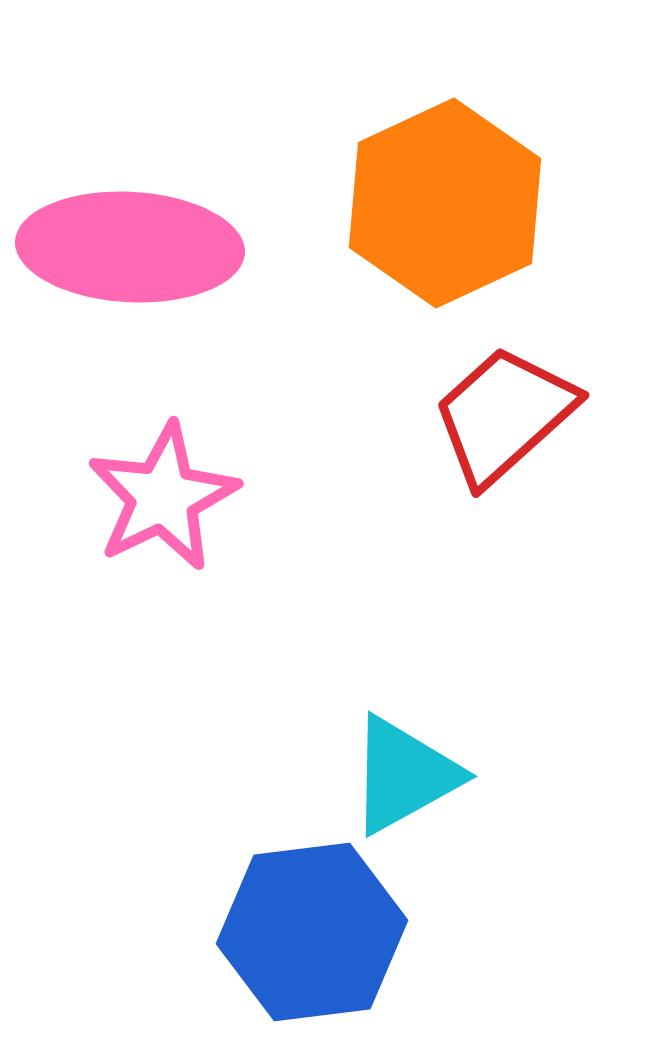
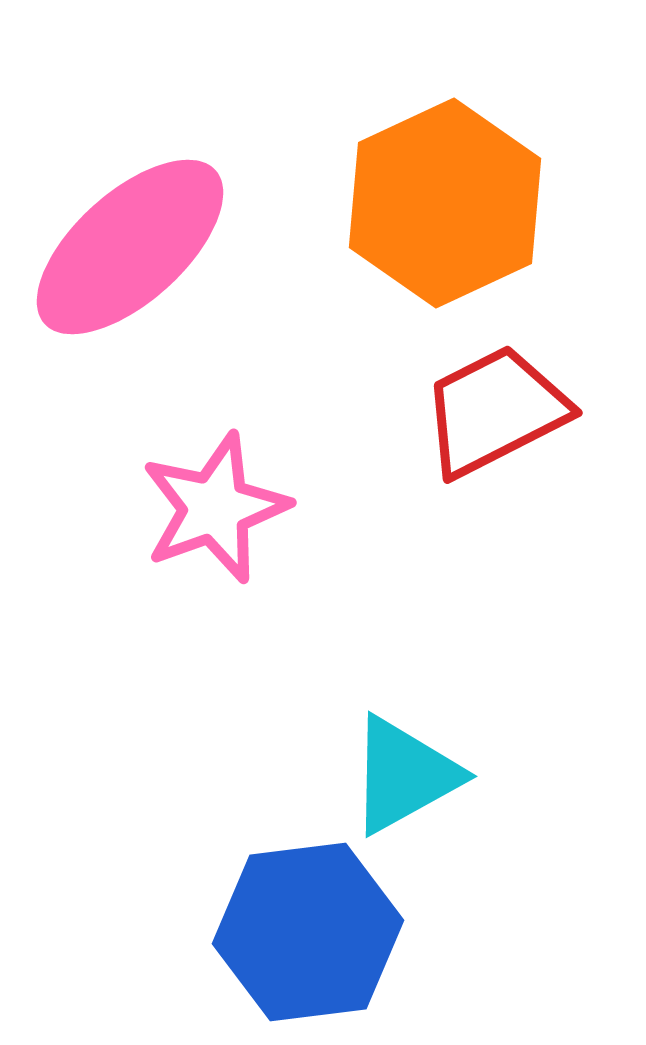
pink ellipse: rotated 45 degrees counterclockwise
red trapezoid: moved 9 px left, 4 px up; rotated 15 degrees clockwise
pink star: moved 52 px right, 11 px down; rotated 6 degrees clockwise
blue hexagon: moved 4 px left
